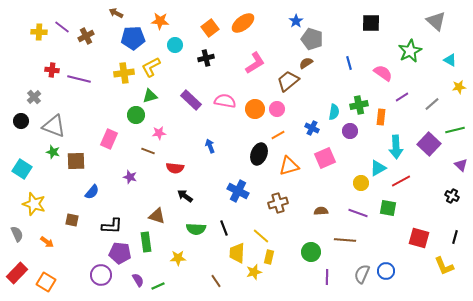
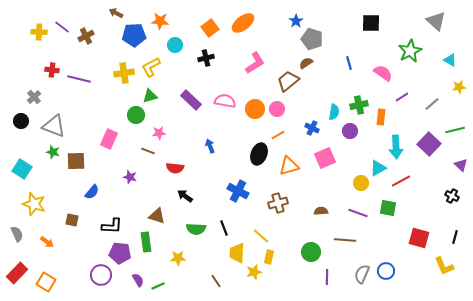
blue pentagon at (133, 38): moved 1 px right, 3 px up
